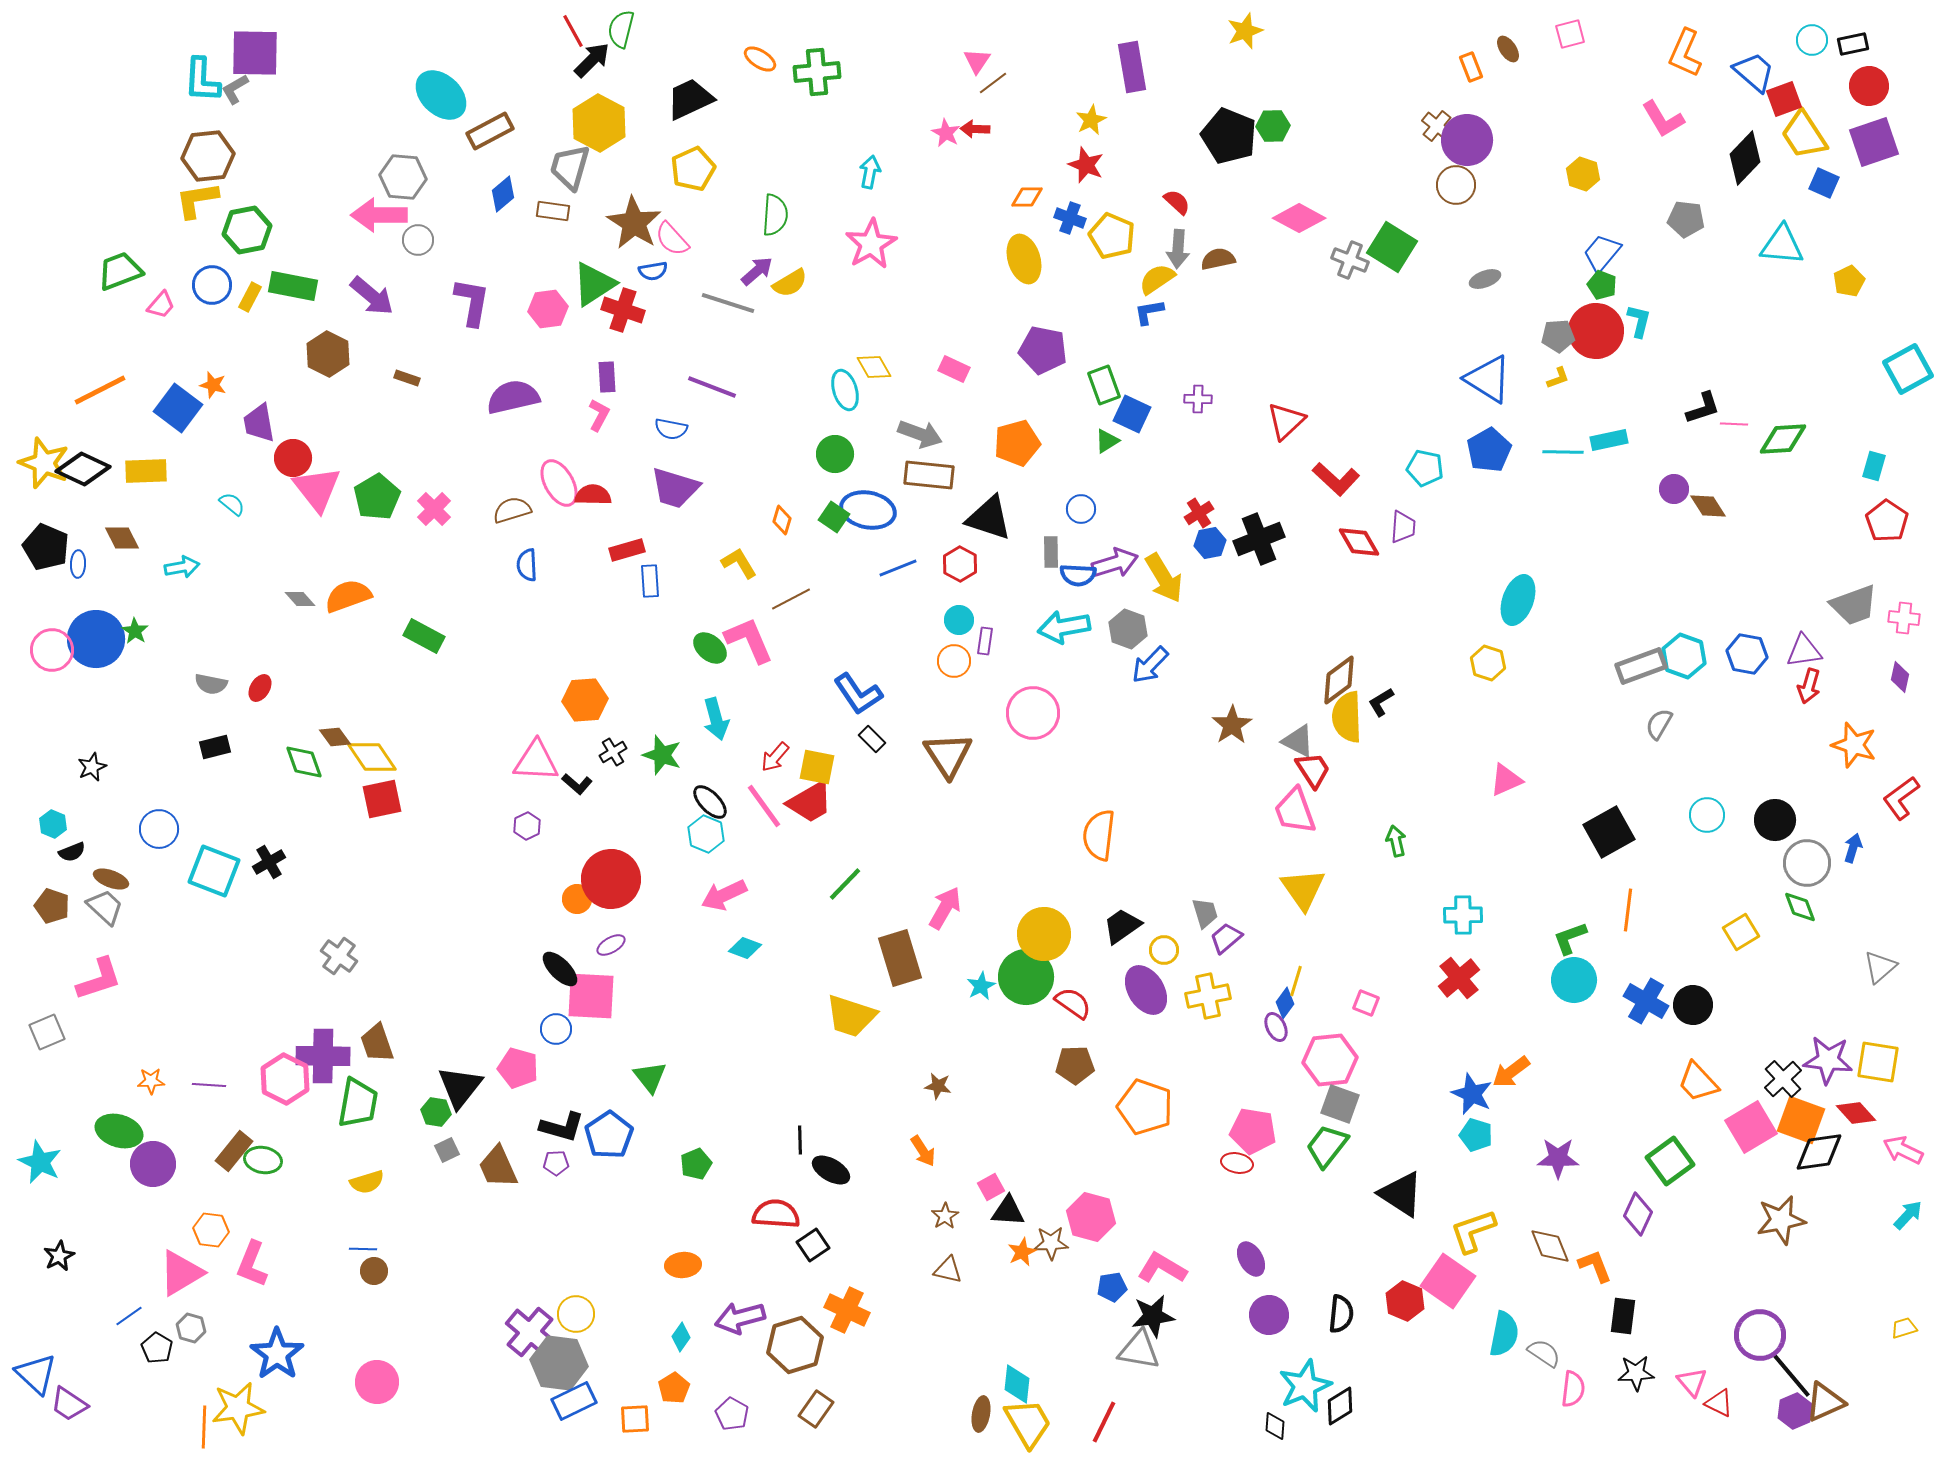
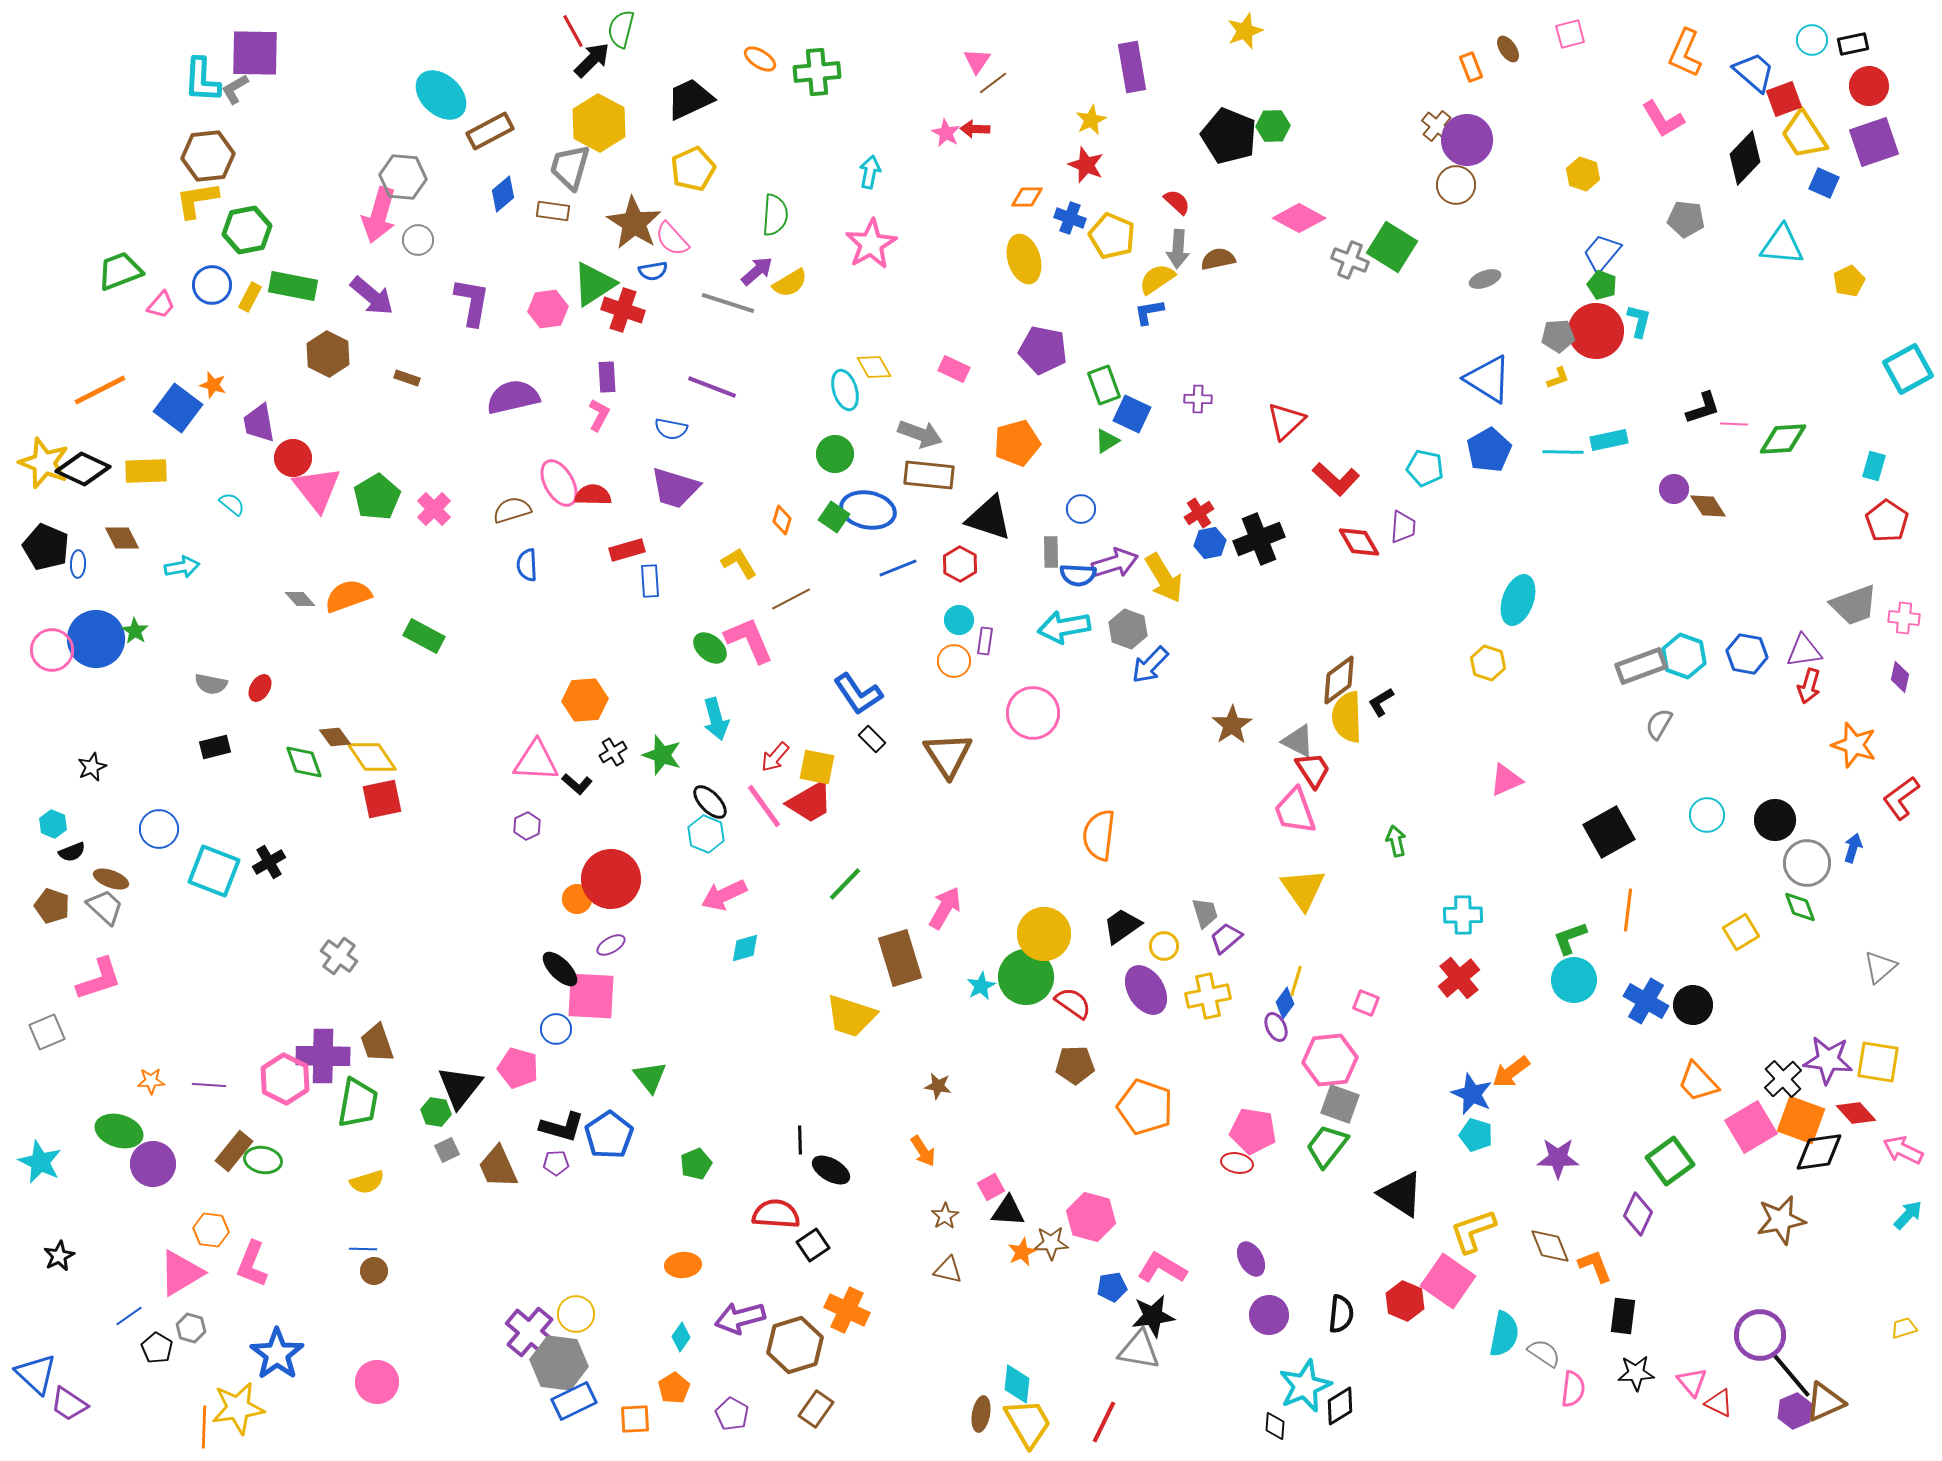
pink arrow at (379, 215): rotated 74 degrees counterclockwise
cyan diamond at (745, 948): rotated 36 degrees counterclockwise
yellow circle at (1164, 950): moved 4 px up
